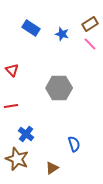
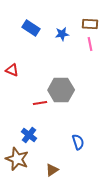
brown rectangle: rotated 35 degrees clockwise
blue star: rotated 24 degrees counterclockwise
pink line: rotated 32 degrees clockwise
red triangle: rotated 24 degrees counterclockwise
gray hexagon: moved 2 px right, 2 px down
red line: moved 29 px right, 3 px up
blue cross: moved 3 px right, 1 px down
blue semicircle: moved 4 px right, 2 px up
brown triangle: moved 2 px down
